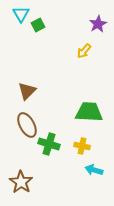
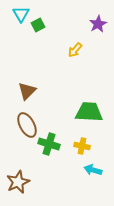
yellow arrow: moved 9 px left, 1 px up
cyan arrow: moved 1 px left
brown star: moved 3 px left; rotated 15 degrees clockwise
